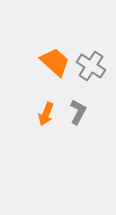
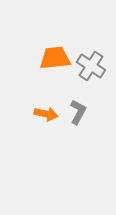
orange trapezoid: moved 4 px up; rotated 48 degrees counterclockwise
orange arrow: rotated 100 degrees counterclockwise
